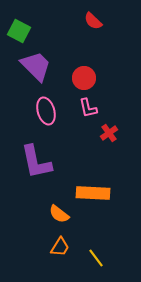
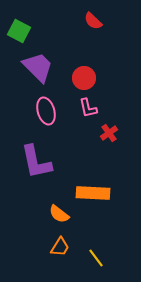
purple trapezoid: moved 2 px right, 1 px down
